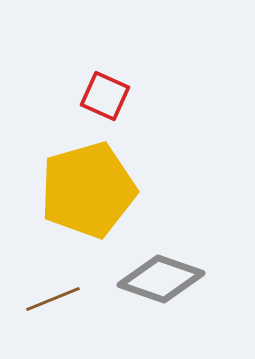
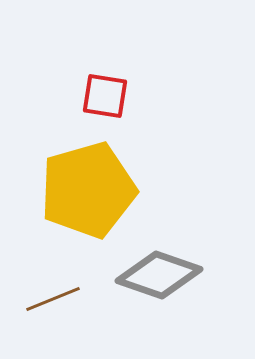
red square: rotated 15 degrees counterclockwise
gray diamond: moved 2 px left, 4 px up
